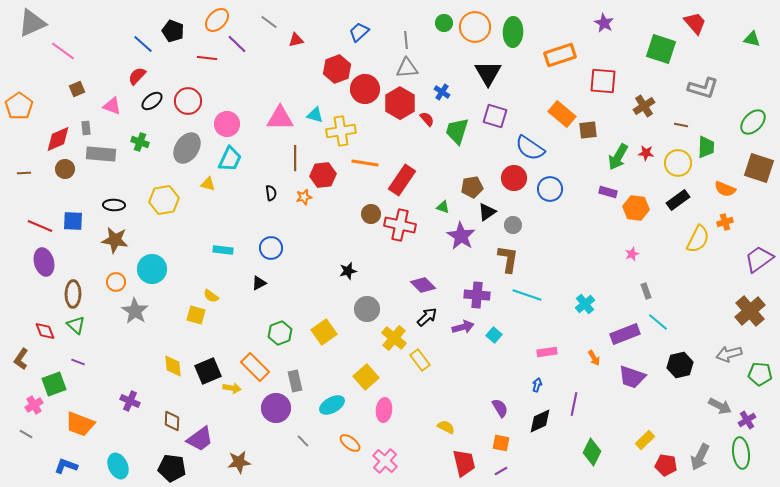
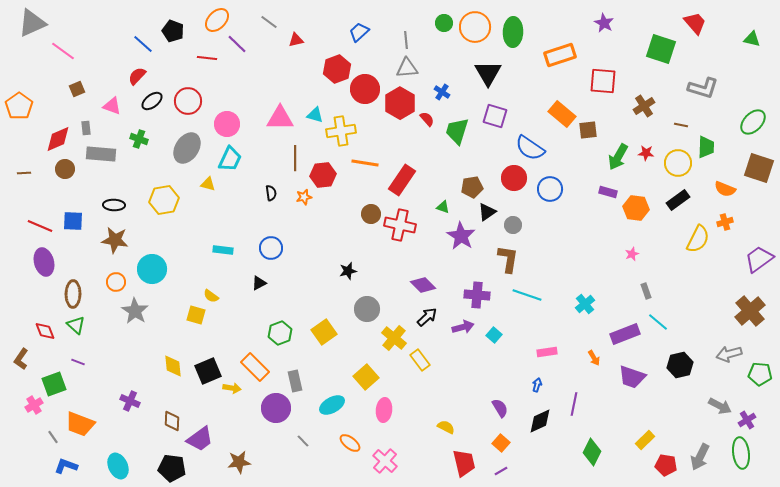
green cross at (140, 142): moved 1 px left, 3 px up
gray line at (26, 434): moved 27 px right, 3 px down; rotated 24 degrees clockwise
orange square at (501, 443): rotated 30 degrees clockwise
